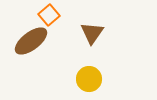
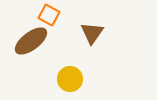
orange square: rotated 20 degrees counterclockwise
yellow circle: moved 19 px left
